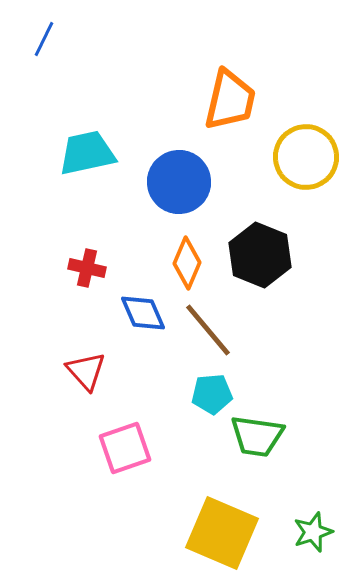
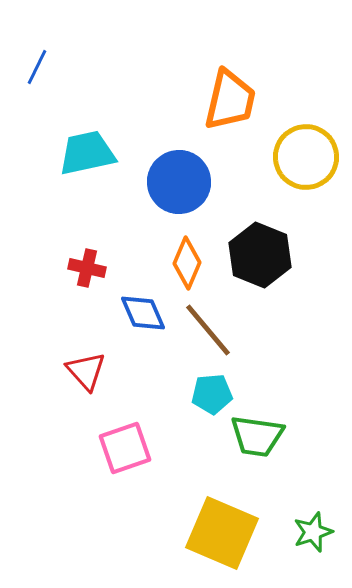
blue line: moved 7 px left, 28 px down
